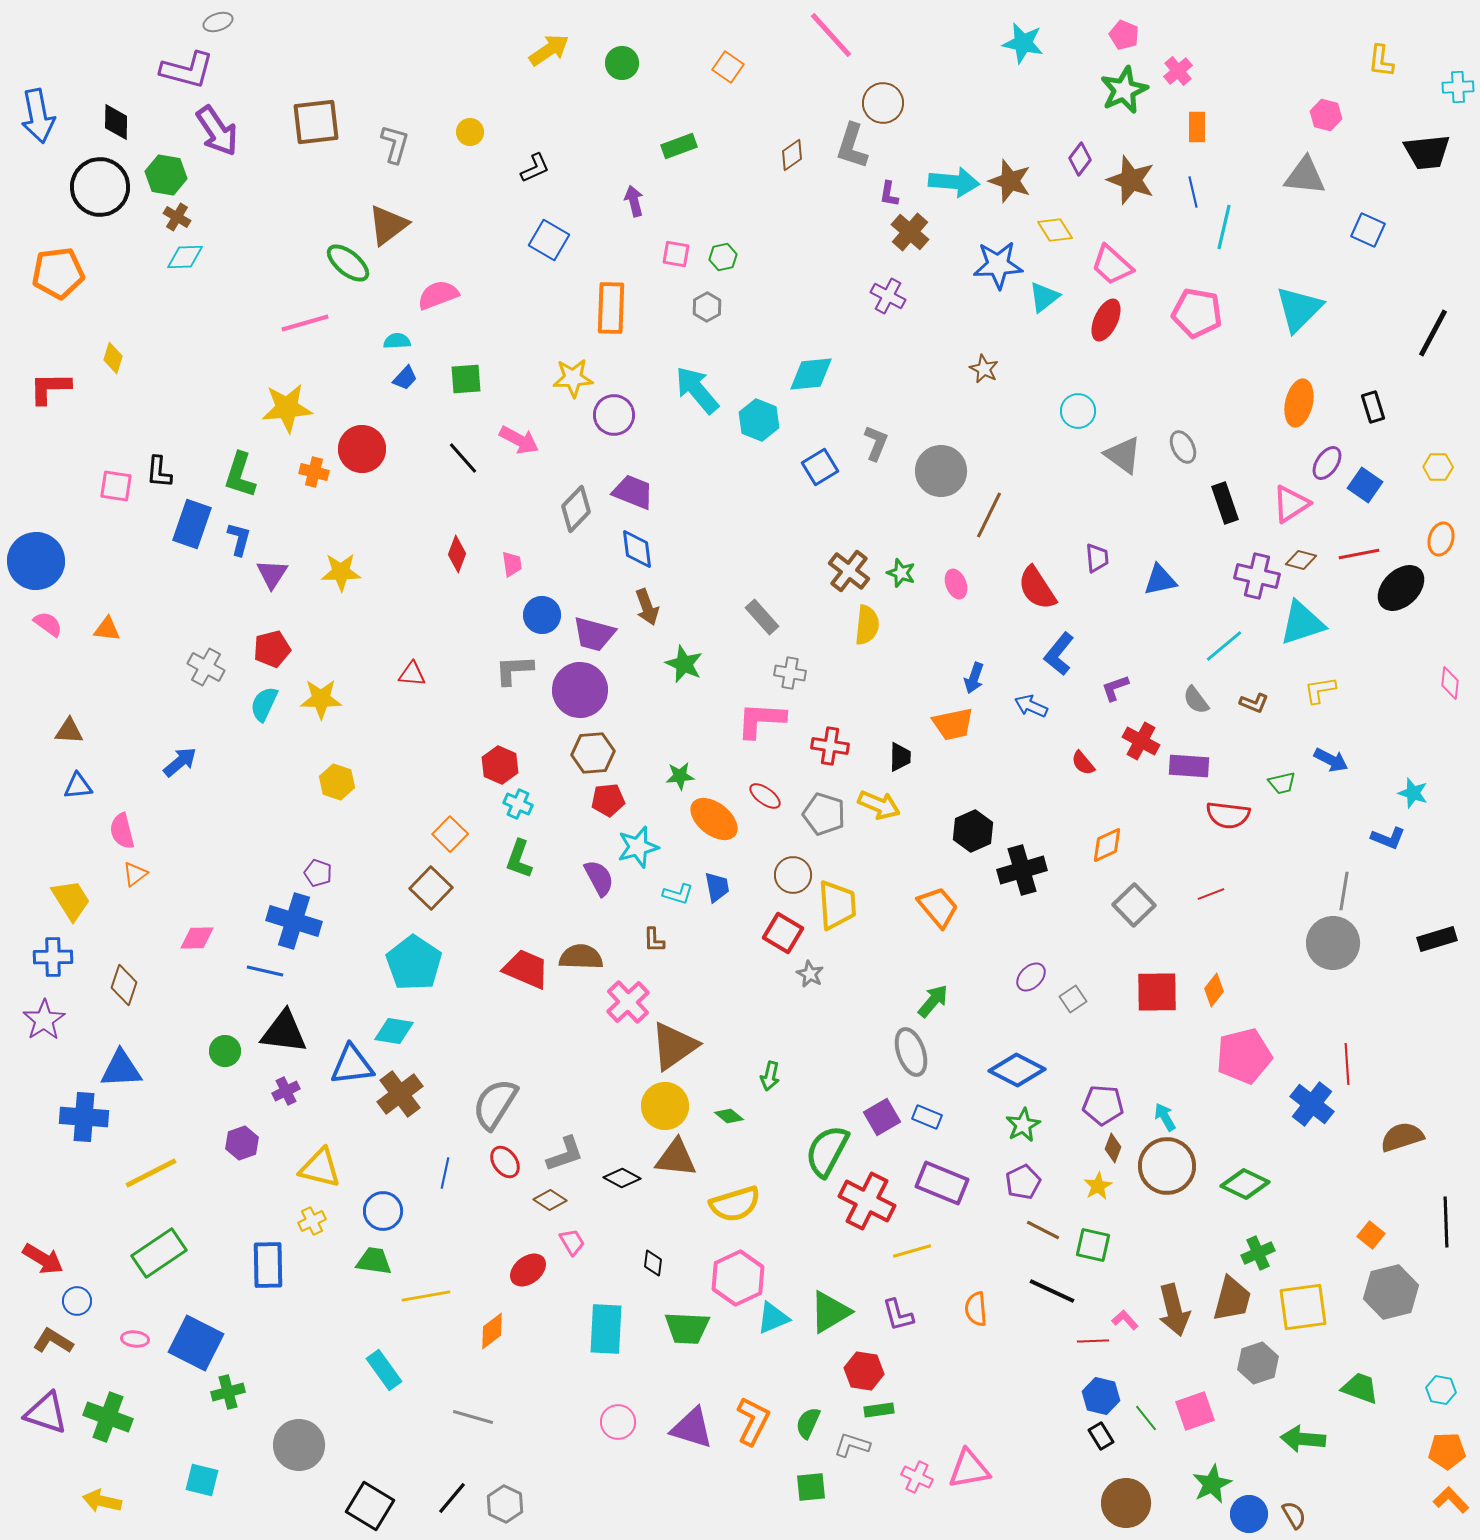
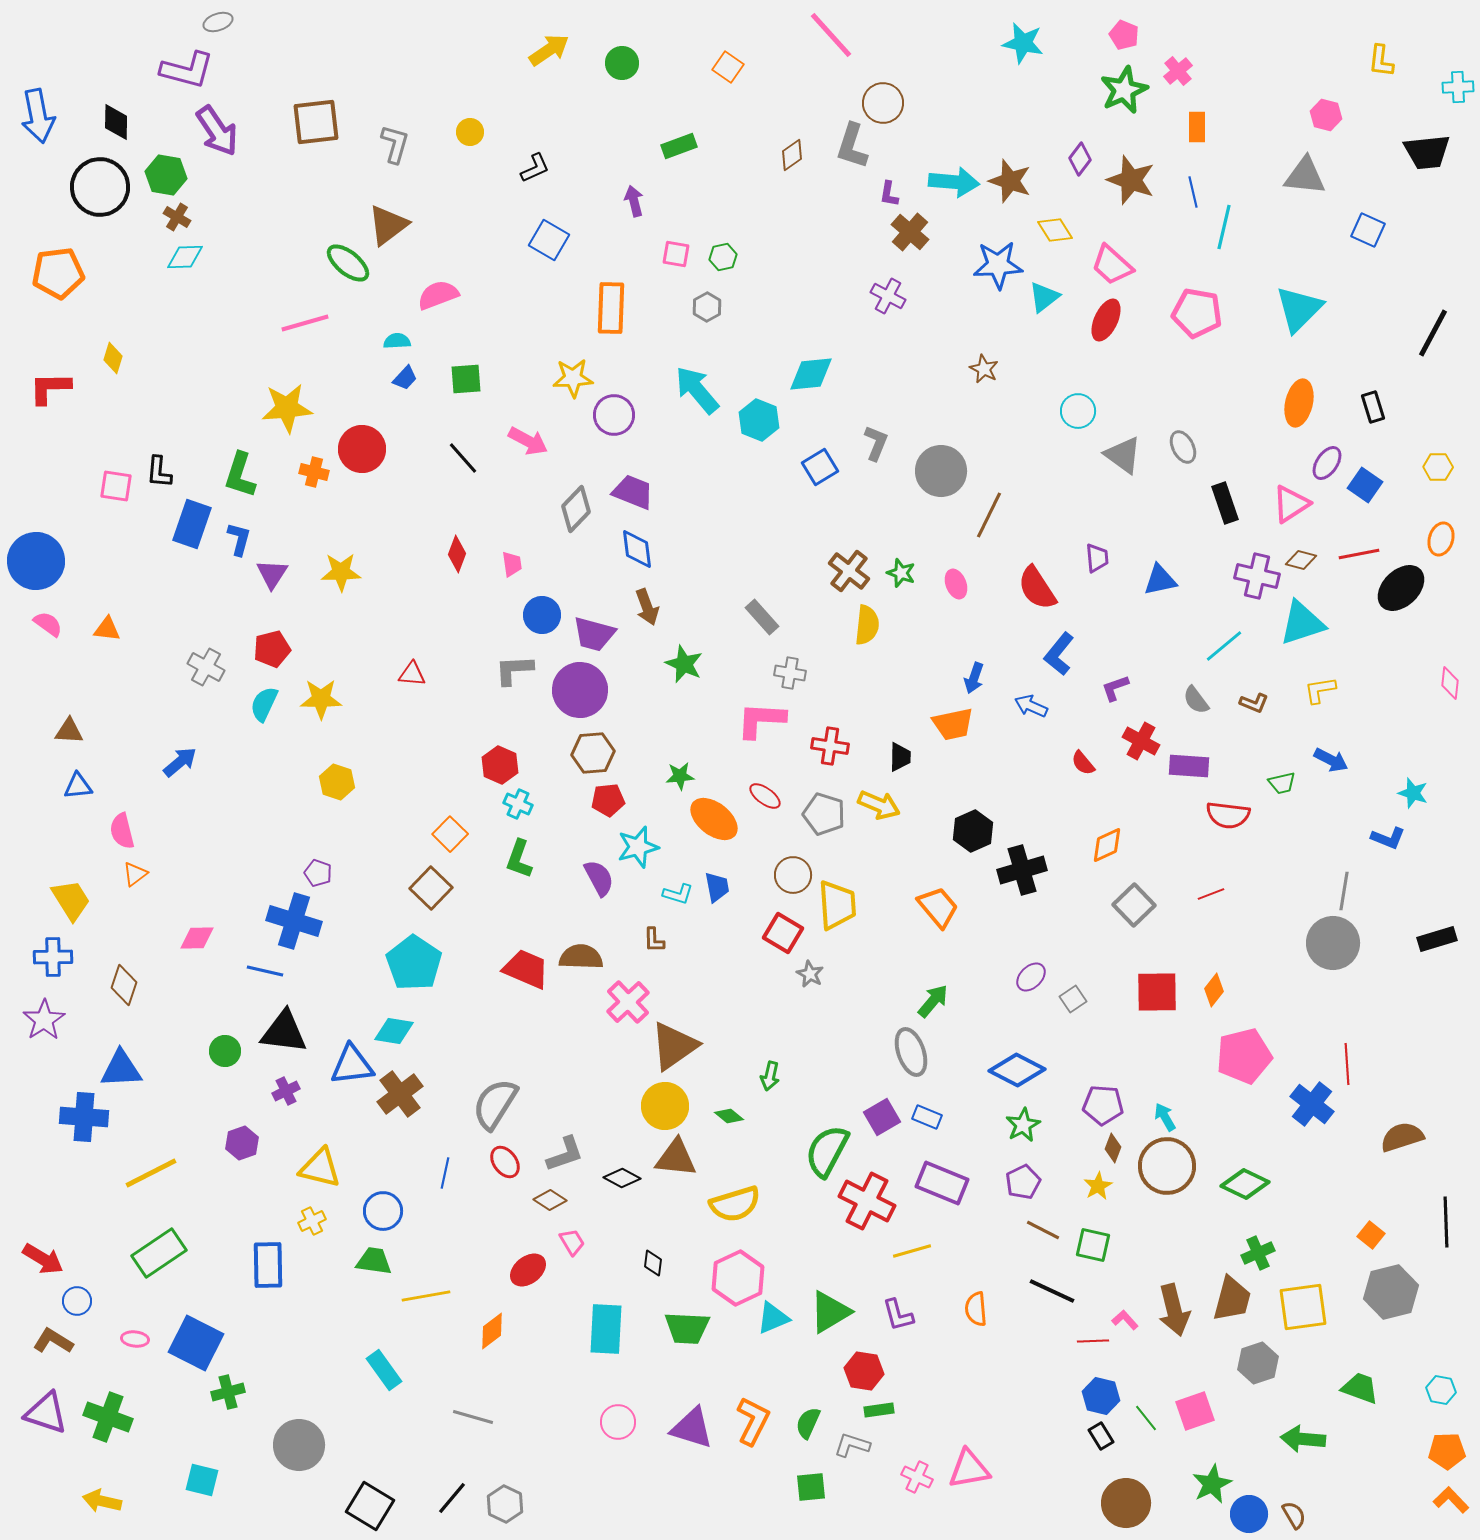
pink arrow at (519, 440): moved 9 px right, 1 px down
